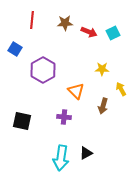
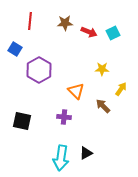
red line: moved 2 px left, 1 px down
purple hexagon: moved 4 px left
yellow arrow: rotated 64 degrees clockwise
brown arrow: rotated 119 degrees clockwise
